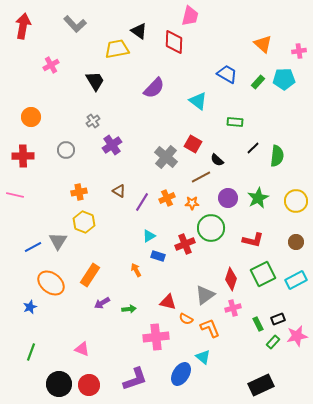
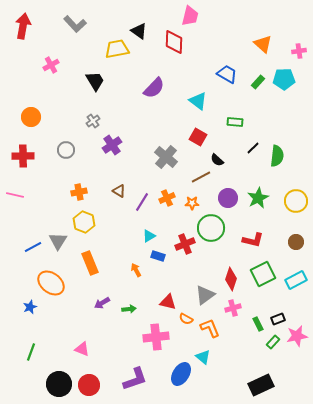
red square at (193, 144): moved 5 px right, 7 px up
orange rectangle at (90, 275): moved 12 px up; rotated 55 degrees counterclockwise
